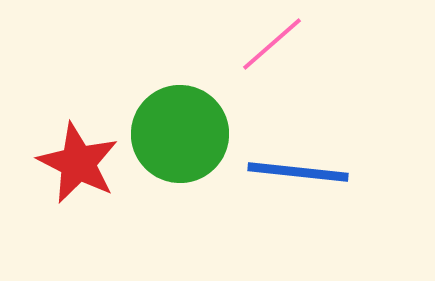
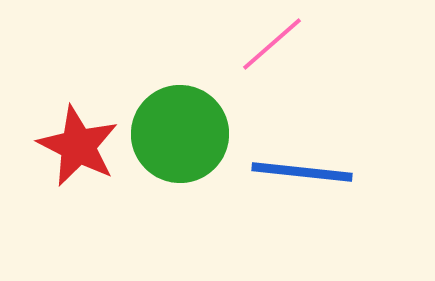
red star: moved 17 px up
blue line: moved 4 px right
